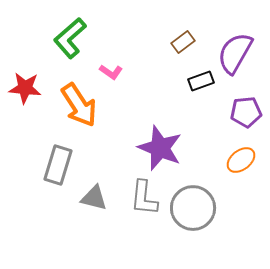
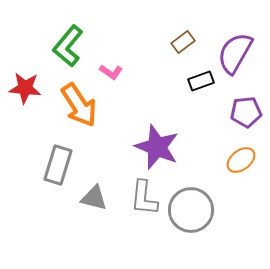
green L-shape: moved 2 px left, 8 px down; rotated 9 degrees counterclockwise
purple star: moved 3 px left, 1 px up
gray circle: moved 2 px left, 2 px down
